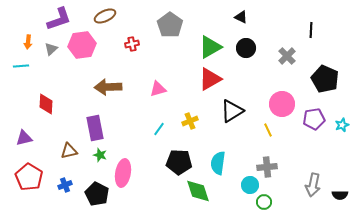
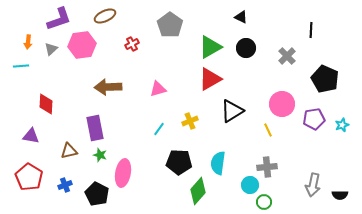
red cross at (132, 44): rotated 16 degrees counterclockwise
purple triangle at (24, 138): moved 7 px right, 2 px up; rotated 24 degrees clockwise
green diamond at (198, 191): rotated 60 degrees clockwise
